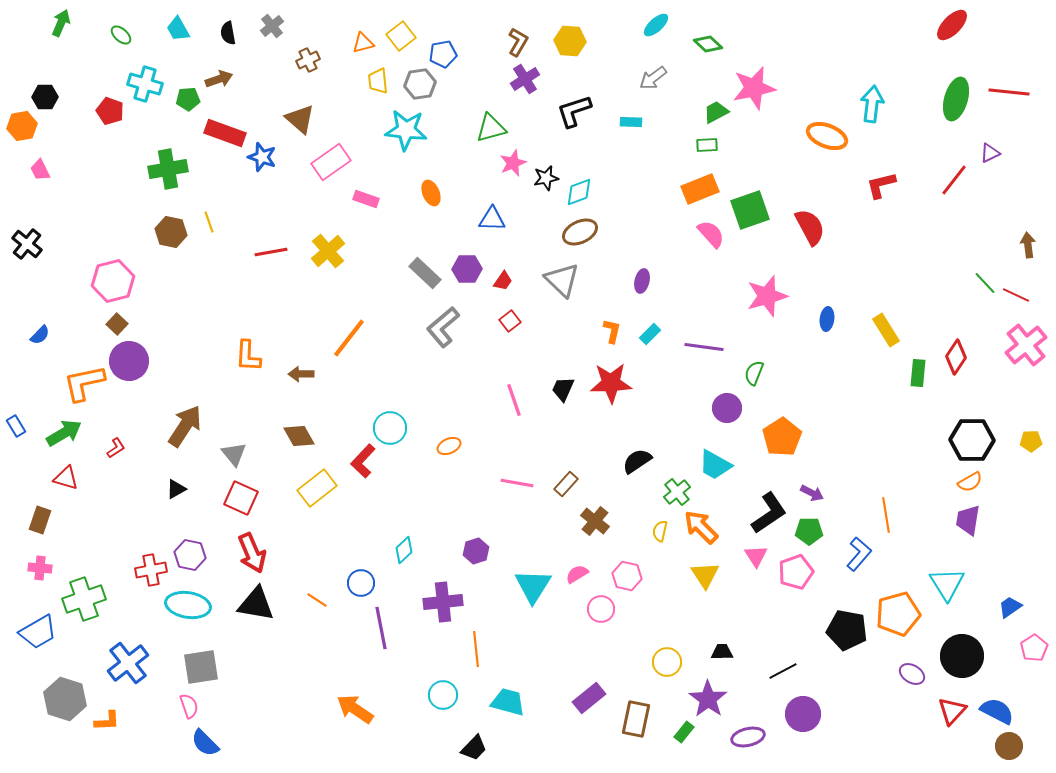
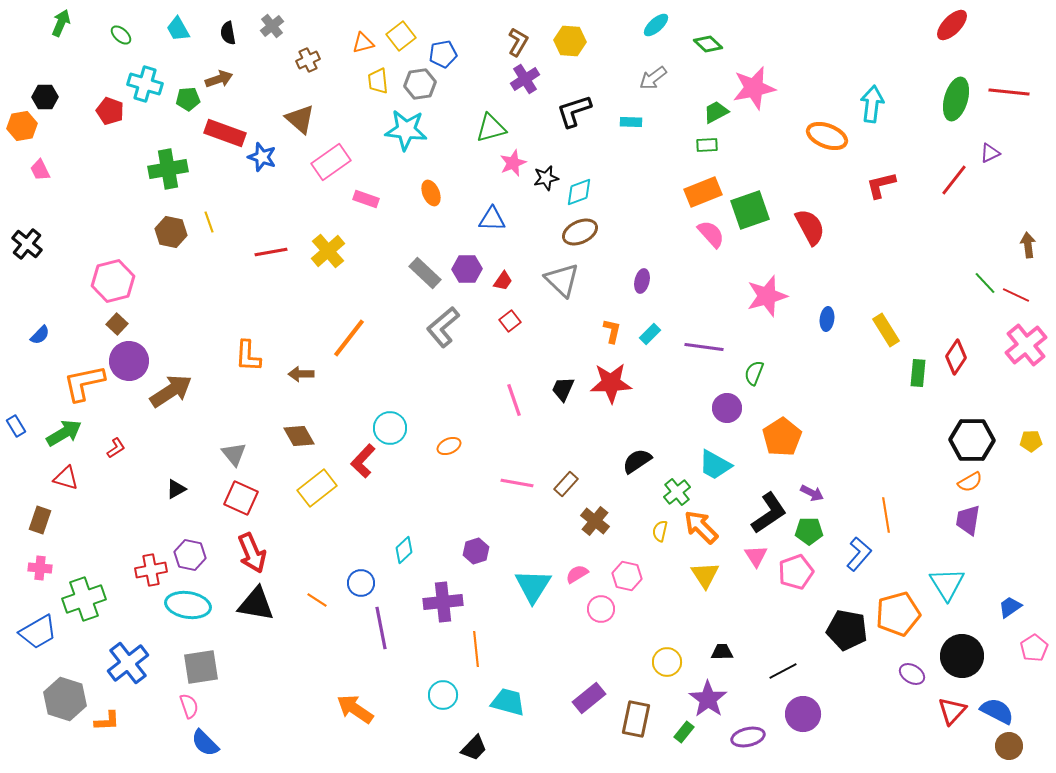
orange rectangle at (700, 189): moved 3 px right, 3 px down
brown arrow at (185, 426): moved 14 px left, 35 px up; rotated 24 degrees clockwise
